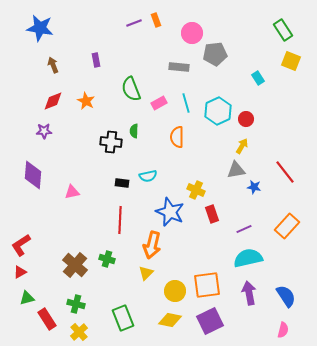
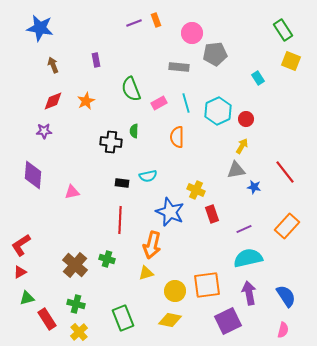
orange star at (86, 101): rotated 18 degrees clockwise
yellow triangle at (146, 273): rotated 28 degrees clockwise
purple square at (210, 321): moved 18 px right
